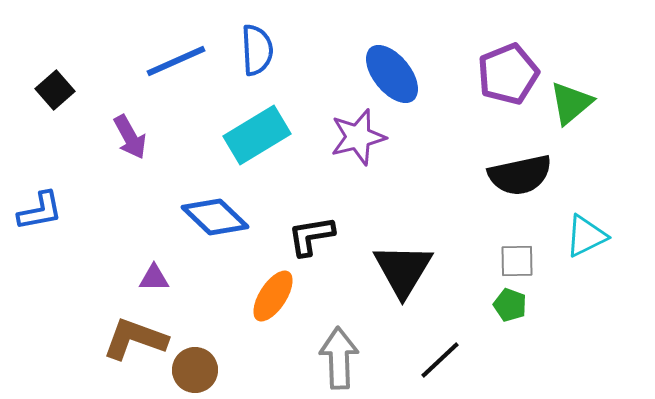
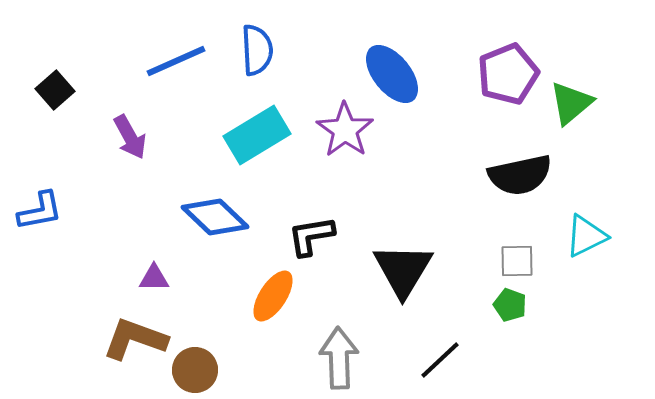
purple star: moved 13 px left, 7 px up; rotated 22 degrees counterclockwise
